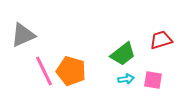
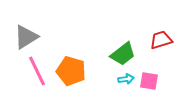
gray triangle: moved 3 px right, 2 px down; rotated 8 degrees counterclockwise
pink line: moved 7 px left
pink square: moved 4 px left, 1 px down
